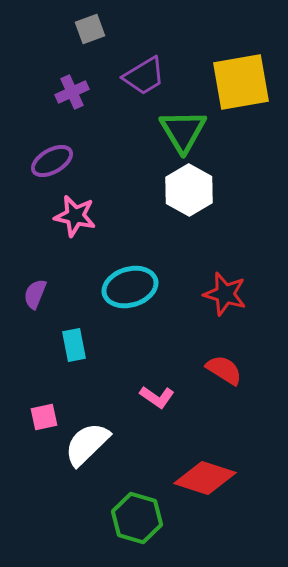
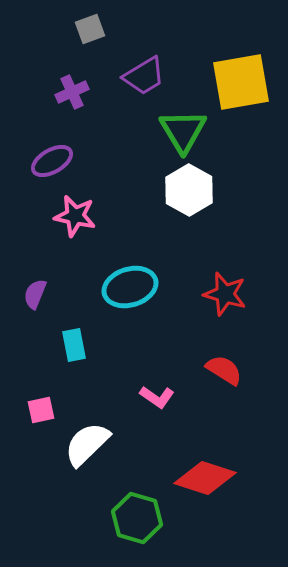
pink square: moved 3 px left, 7 px up
